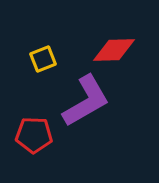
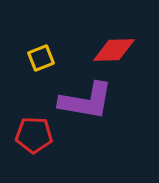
yellow square: moved 2 px left, 1 px up
purple L-shape: rotated 40 degrees clockwise
